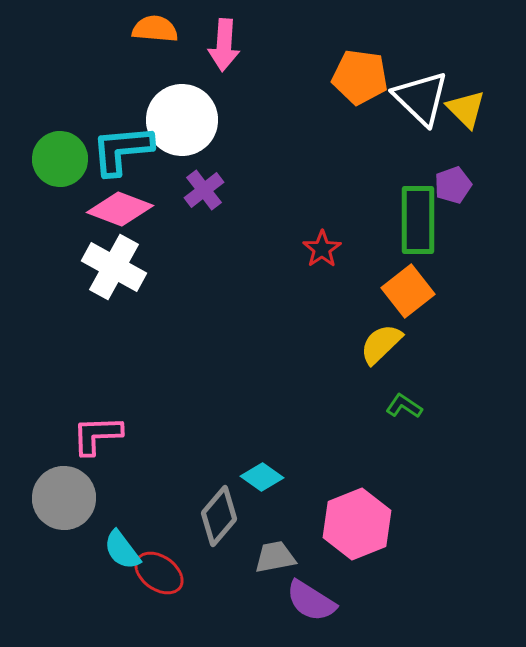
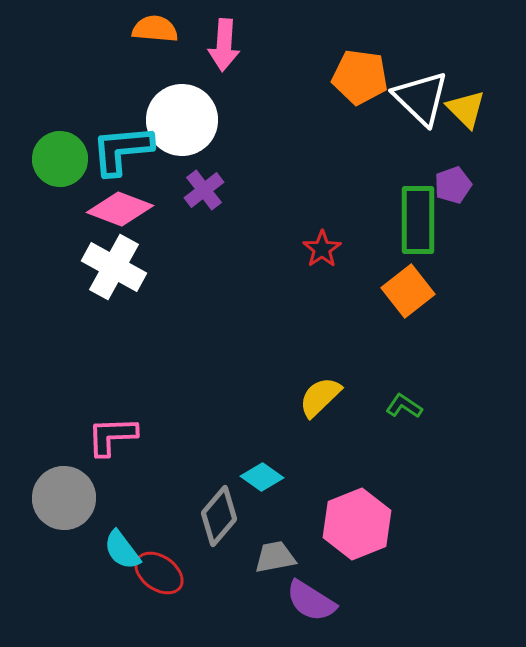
yellow semicircle: moved 61 px left, 53 px down
pink L-shape: moved 15 px right, 1 px down
